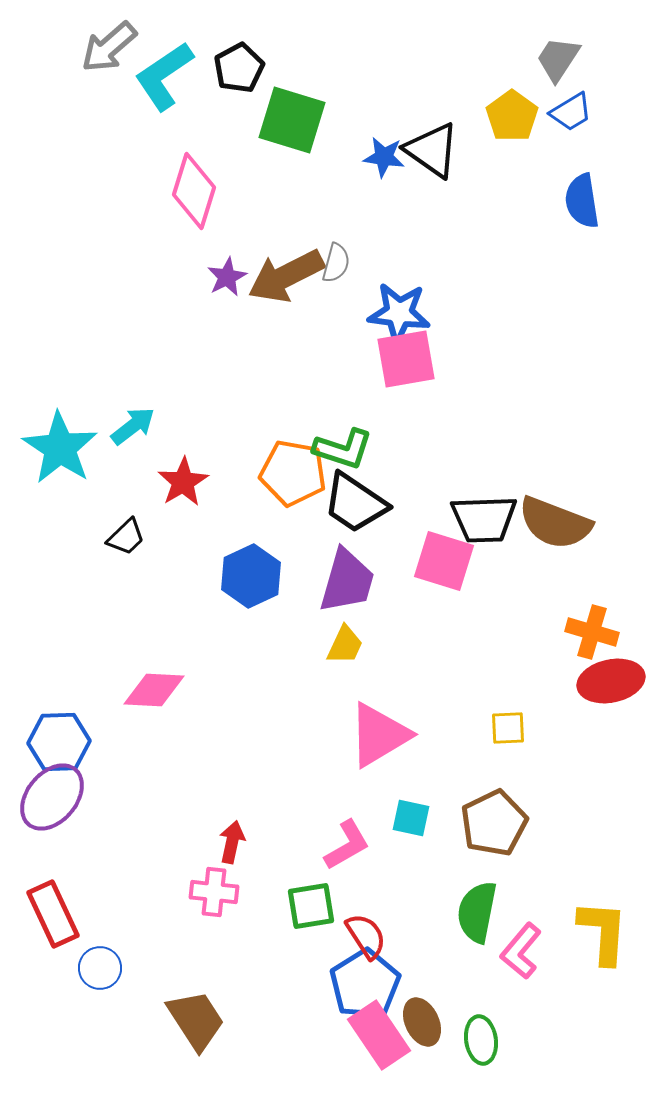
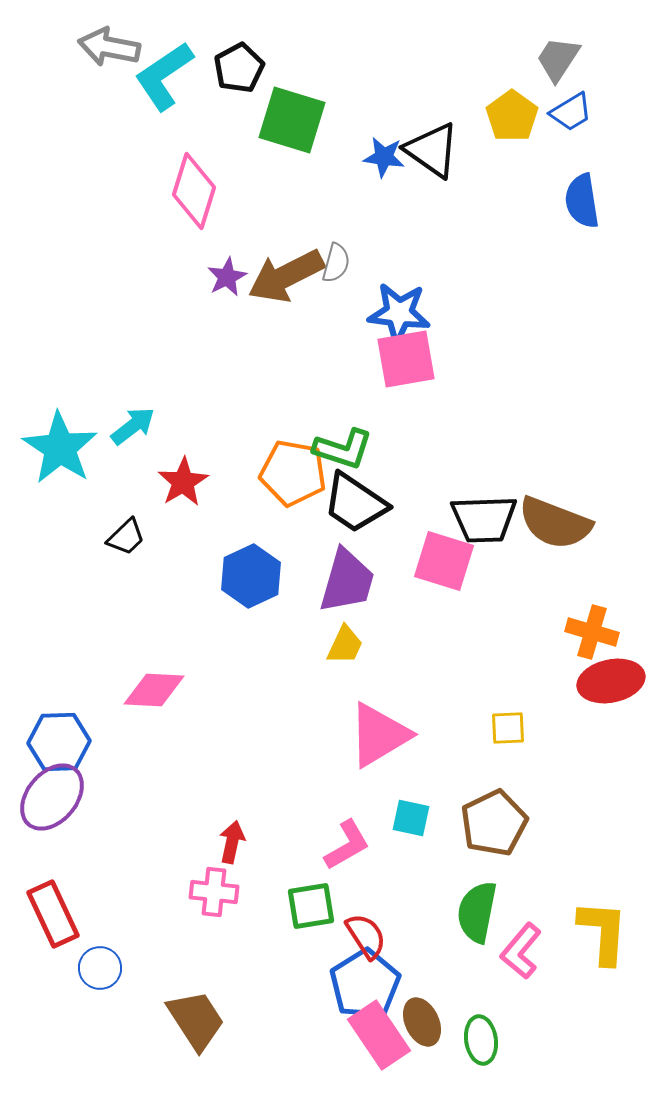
gray arrow at (109, 47): rotated 52 degrees clockwise
